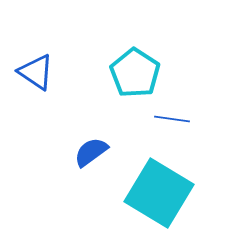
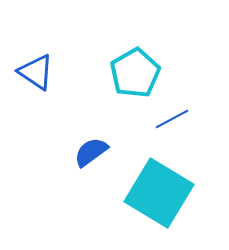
cyan pentagon: rotated 9 degrees clockwise
blue line: rotated 36 degrees counterclockwise
